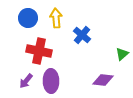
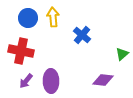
yellow arrow: moved 3 px left, 1 px up
red cross: moved 18 px left
